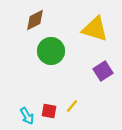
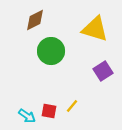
cyan arrow: rotated 24 degrees counterclockwise
